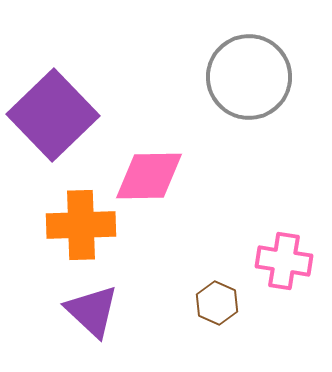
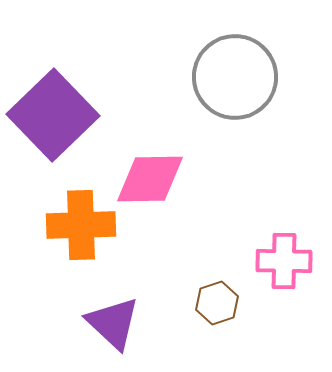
gray circle: moved 14 px left
pink diamond: moved 1 px right, 3 px down
pink cross: rotated 8 degrees counterclockwise
brown hexagon: rotated 18 degrees clockwise
purple triangle: moved 21 px right, 12 px down
